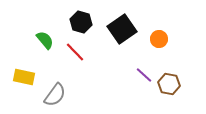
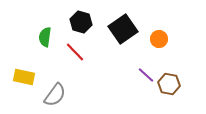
black square: moved 1 px right
green semicircle: moved 3 px up; rotated 132 degrees counterclockwise
purple line: moved 2 px right
